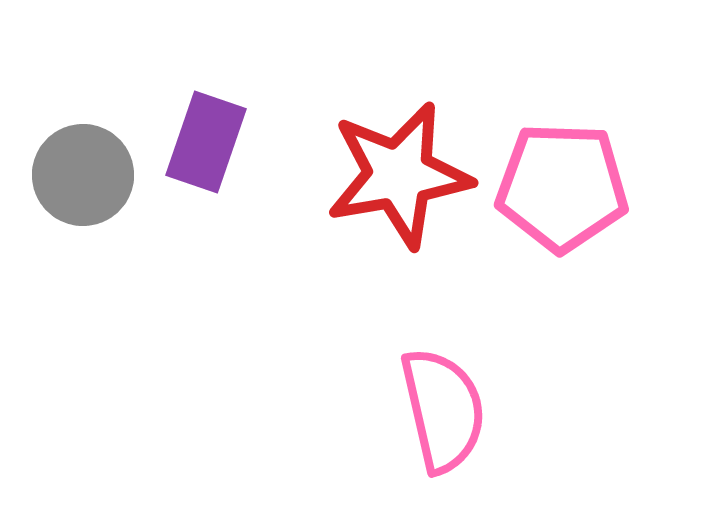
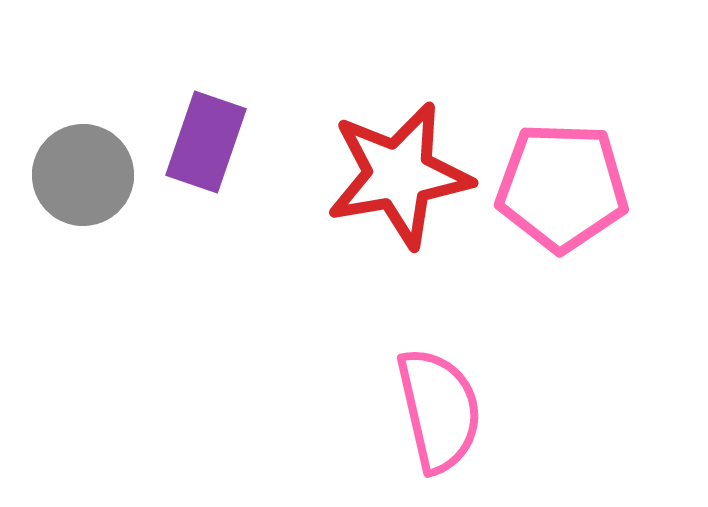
pink semicircle: moved 4 px left
